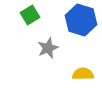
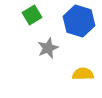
green square: moved 2 px right
blue hexagon: moved 2 px left, 1 px down
